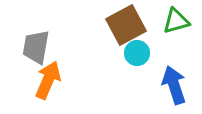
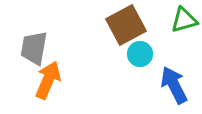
green triangle: moved 8 px right, 1 px up
gray trapezoid: moved 2 px left, 1 px down
cyan circle: moved 3 px right, 1 px down
blue arrow: rotated 9 degrees counterclockwise
